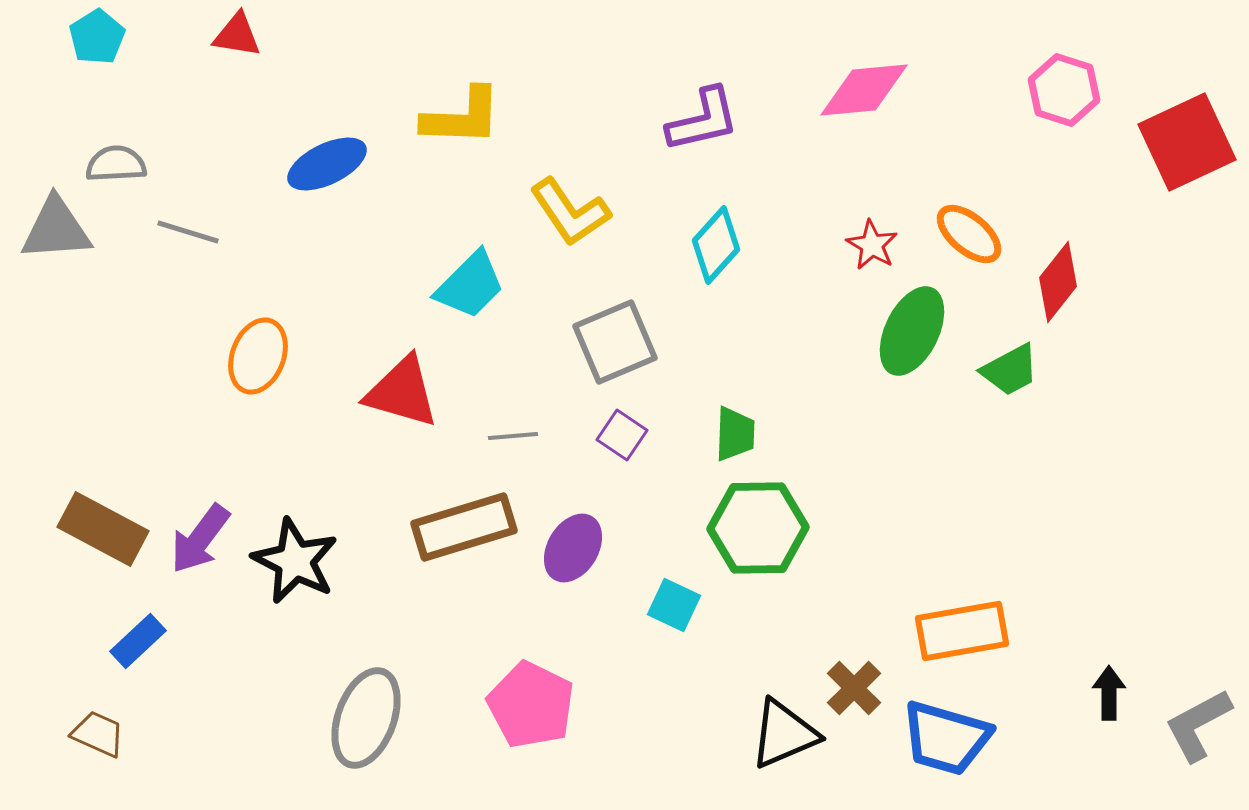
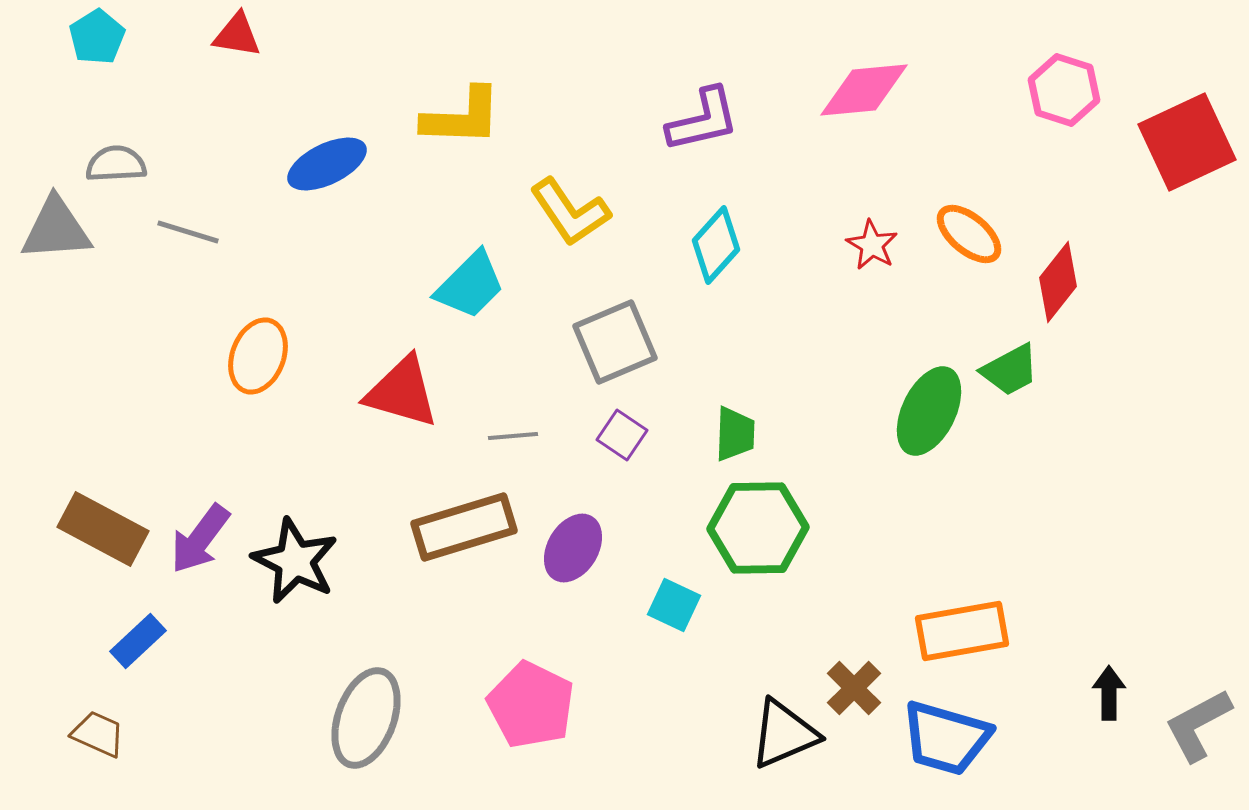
green ellipse at (912, 331): moved 17 px right, 80 px down
